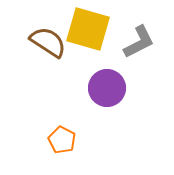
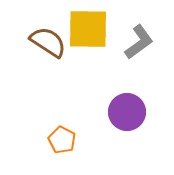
yellow square: rotated 15 degrees counterclockwise
gray L-shape: rotated 9 degrees counterclockwise
purple circle: moved 20 px right, 24 px down
